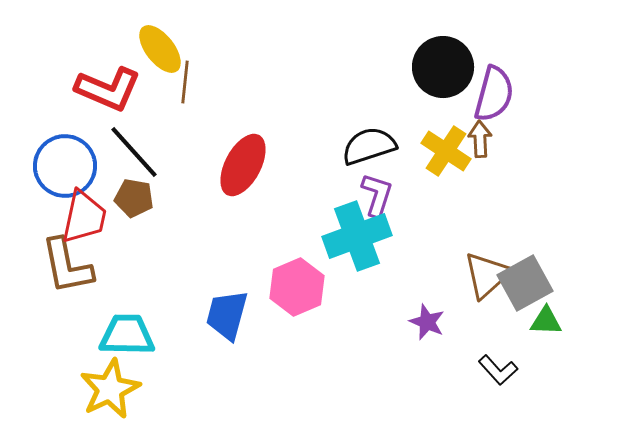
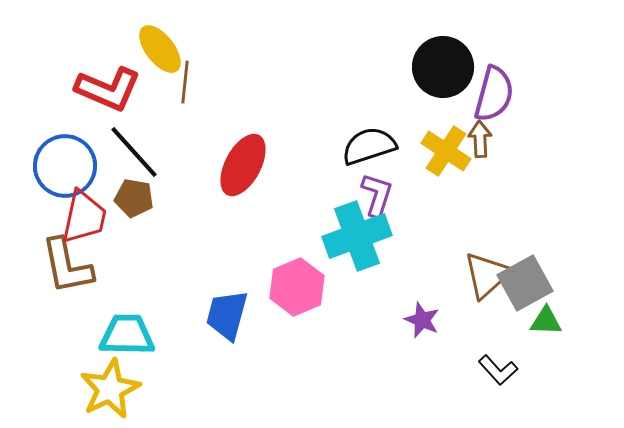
purple star: moved 5 px left, 2 px up
